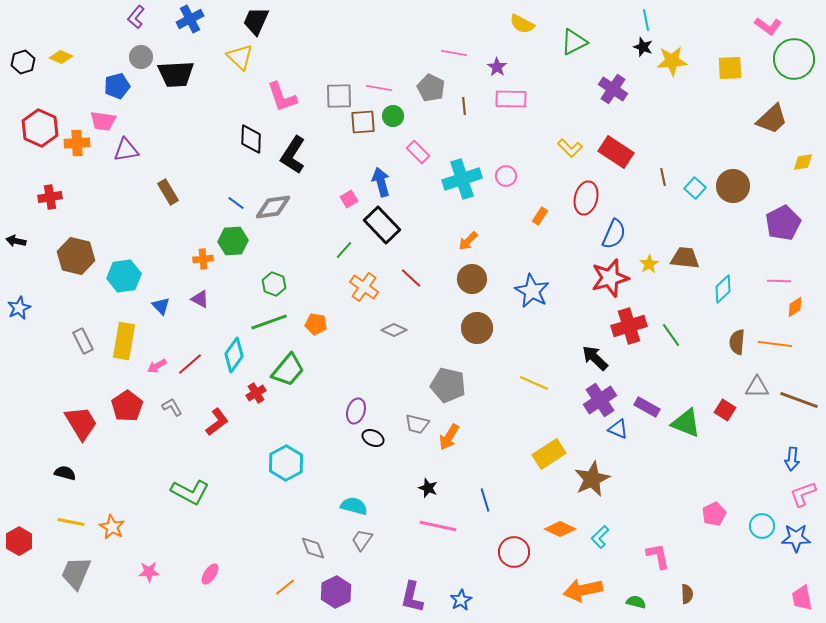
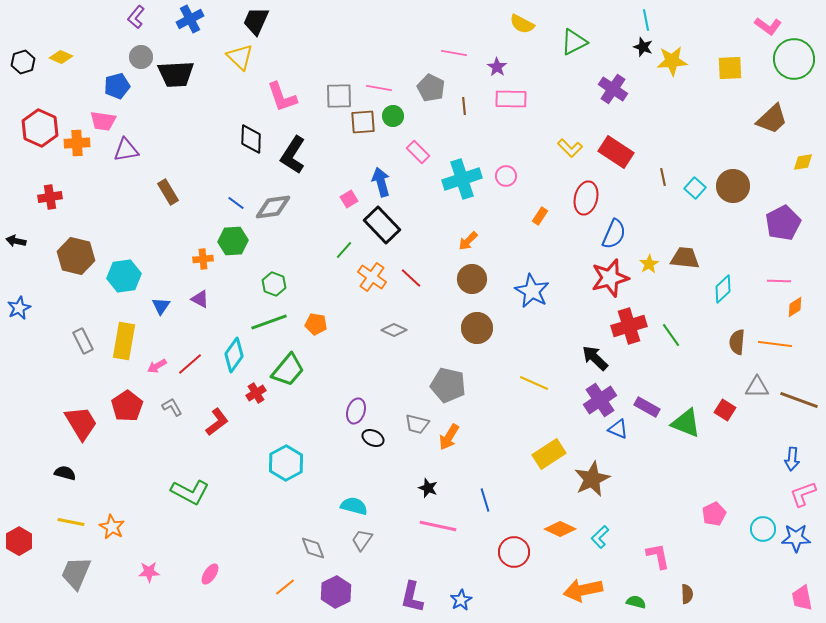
orange cross at (364, 287): moved 8 px right, 10 px up
blue triangle at (161, 306): rotated 18 degrees clockwise
cyan circle at (762, 526): moved 1 px right, 3 px down
